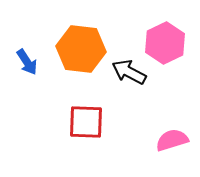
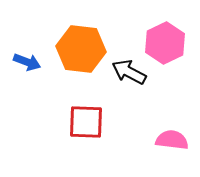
blue arrow: rotated 36 degrees counterclockwise
pink semicircle: rotated 24 degrees clockwise
